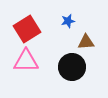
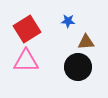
blue star: rotated 16 degrees clockwise
black circle: moved 6 px right
